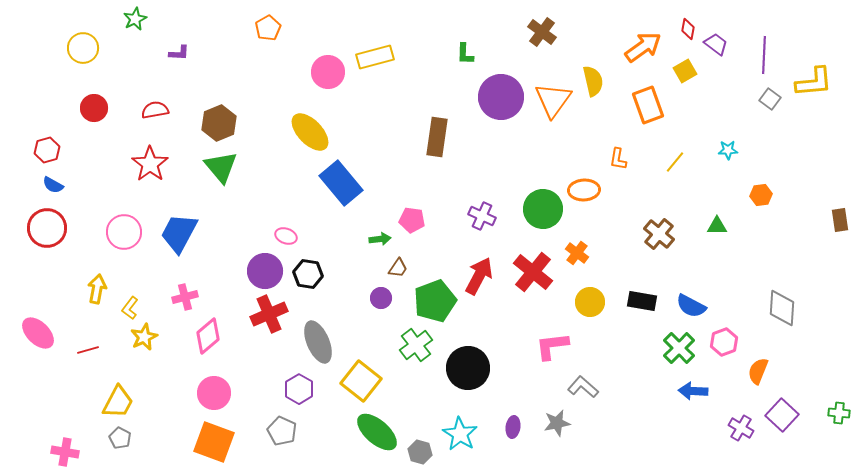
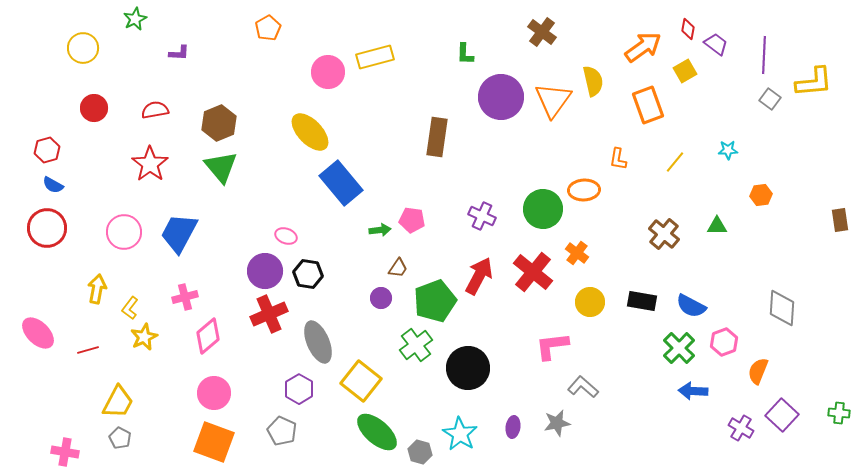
brown cross at (659, 234): moved 5 px right
green arrow at (380, 239): moved 9 px up
